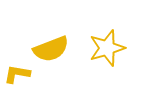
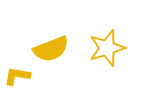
yellow L-shape: moved 2 px down
